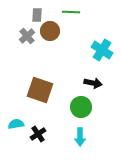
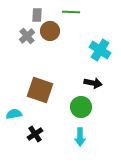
cyan cross: moved 2 px left
cyan semicircle: moved 2 px left, 10 px up
black cross: moved 3 px left
